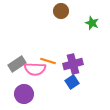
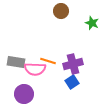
gray rectangle: moved 1 px left, 2 px up; rotated 42 degrees clockwise
